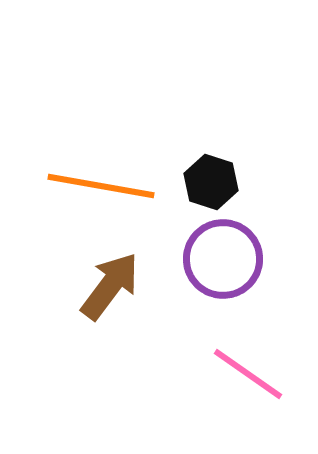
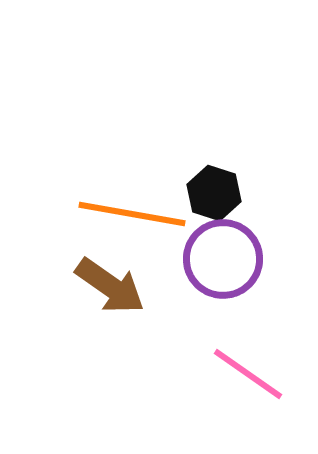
black hexagon: moved 3 px right, 11 px down
orange line: moved 31 px right, 28 px down
brown arrow: rotated 88 degrees clockwise
